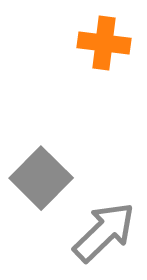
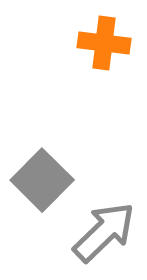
gray square: moved 1 px right, 2 px down
